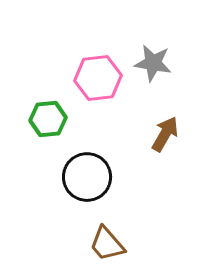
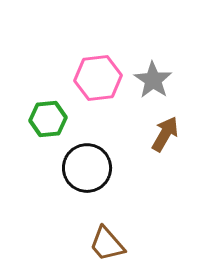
gray star: moved 17 px down; rotated 24 degrees clockwise
black circle: moved 9 px up
